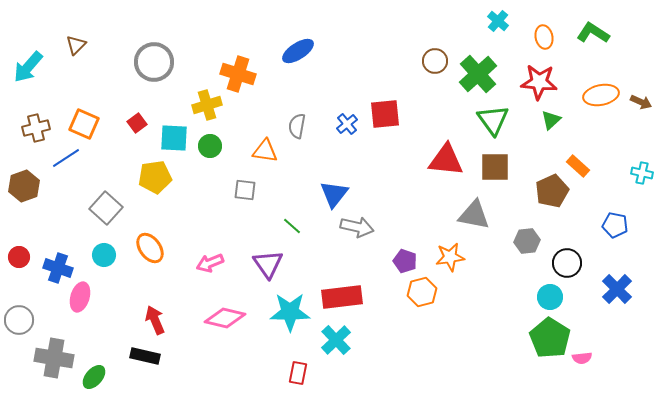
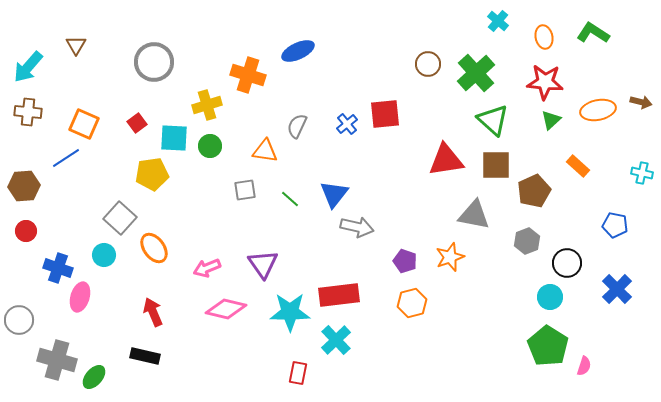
brown triangle at (76, 45): rotated 15 degrees counterclockwise
blue ellipse at (298, 51): rotated 8 degrees clockwise
brown circle at (435, 61): moved 7 px left, 3 px down
orange cross at (238, 74): moved 10 px right, 1 px down
green cross at (478, 74): moved 2 px left, 1 px up
red star at (539, 82): moved 6 px right
orange ellipse at (601, 95): moved 3 px left, 15 px down
brown arrow at (641, 102): rotated 10 degrees counterclockwise
green triangle at (493, 120): rotated 12 degrees counterclockwise
gray semicircle at (297, 126): rotated 15 degrees clockwise
brown cross at (36, 128): moved 8 px left, 16 px up; rotated 20 degrees clockwise
red triangle at (446, 160): rotated 15 degrees counterclockwise
brown square at (495, 167): moved 1 px right, 2 px up
yellow pentagon at (155, 177): moved 3 px left, 3 px up
brown hexagon at (24, 186): rotated 16 degrees clockwise
gray square at (245, 190): rotated 15 degrees counterclockwise
brown pentagon at (552, 191): moved 18 px left
gray square at (106, 208): moved 14 px right, 10 px down
green line at (292, 226): moved 2 px left, 27 px up
gray hexagon at (527, 241): rotated 15 degrees counterclockwise
orange ellipse at (150, 248): moved 4 px right
red circle at (19, 257): moved 7 px right, 26 px up
orange star at (450, 257): rotated 12 degrees counterclockwise
pink arrow at (210, 263): moved 3 px left, 5 px down
purple triangle at (268, 264): moved 5 px left
orange hexagon at (422, 292): moved 10 px left, 11 px down
red rectangle at (342, 297): moved 3 px left, 2 px up
pink diamond at (225, 318): moved 1 px right, 9 px up
red arrow at (155, 320): moved 2 px left, 8 px up
green pentagon at (550, 338): moved 2 px left, 8 px down
gray cross at (54, 358): moved 3 px right, 2 px down; rotated 6 degrees clockwise
pink semicircle at (582, 358): moved 2 px right, 8 px down; rotated 66 degrees counterclockwise
